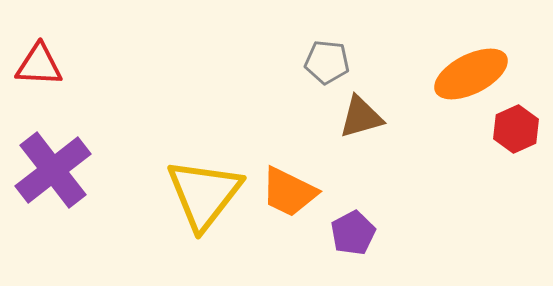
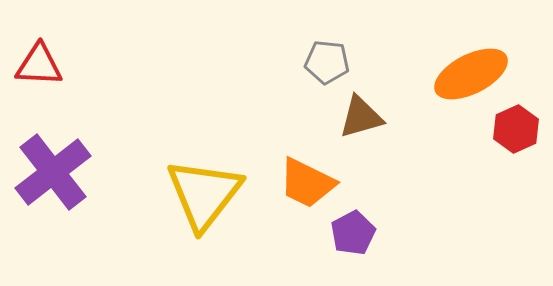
purple cross: moved 2 px down
orange trapezoid: moved 18 px right, 9 px up
